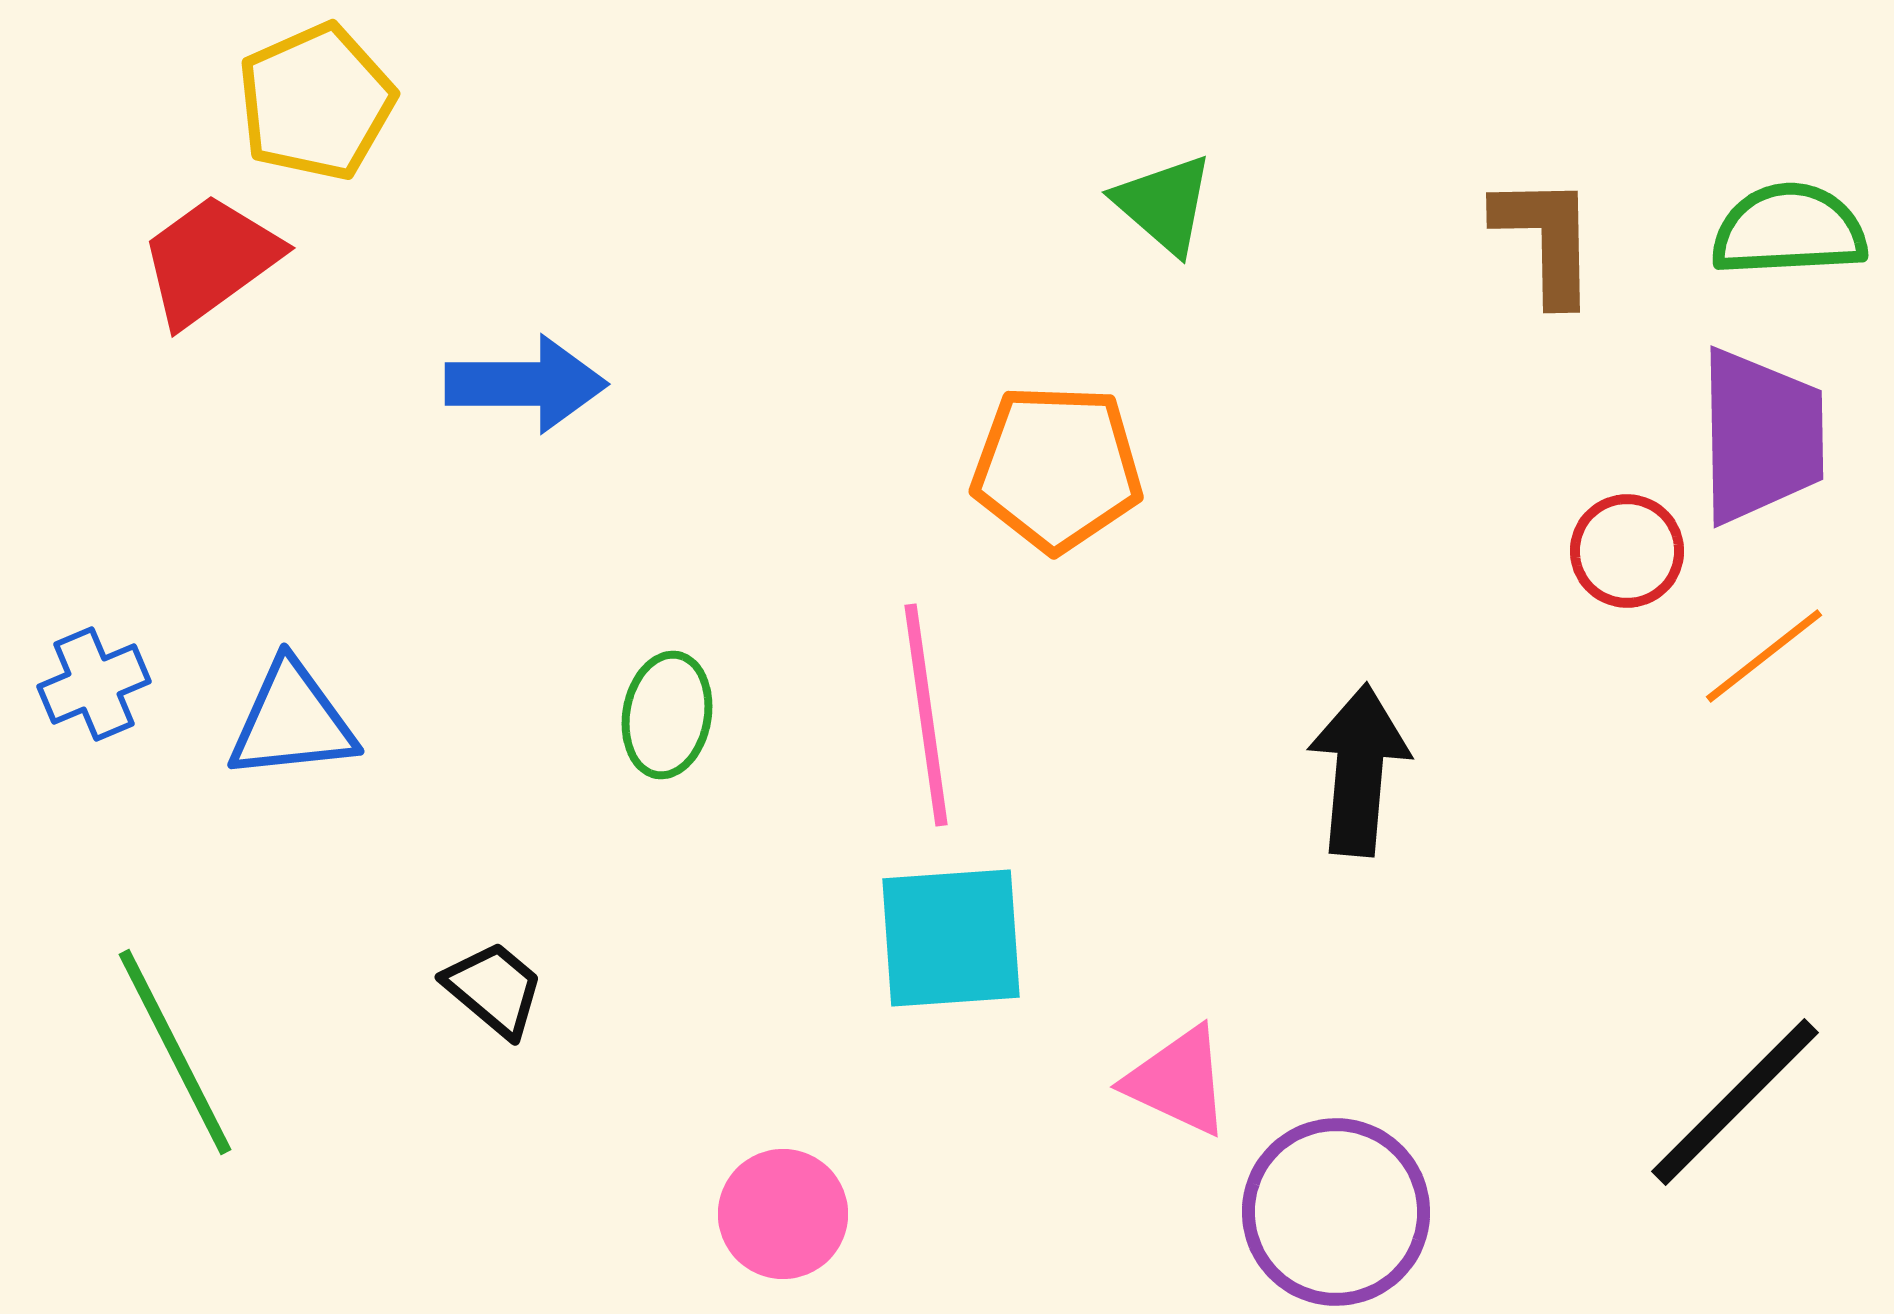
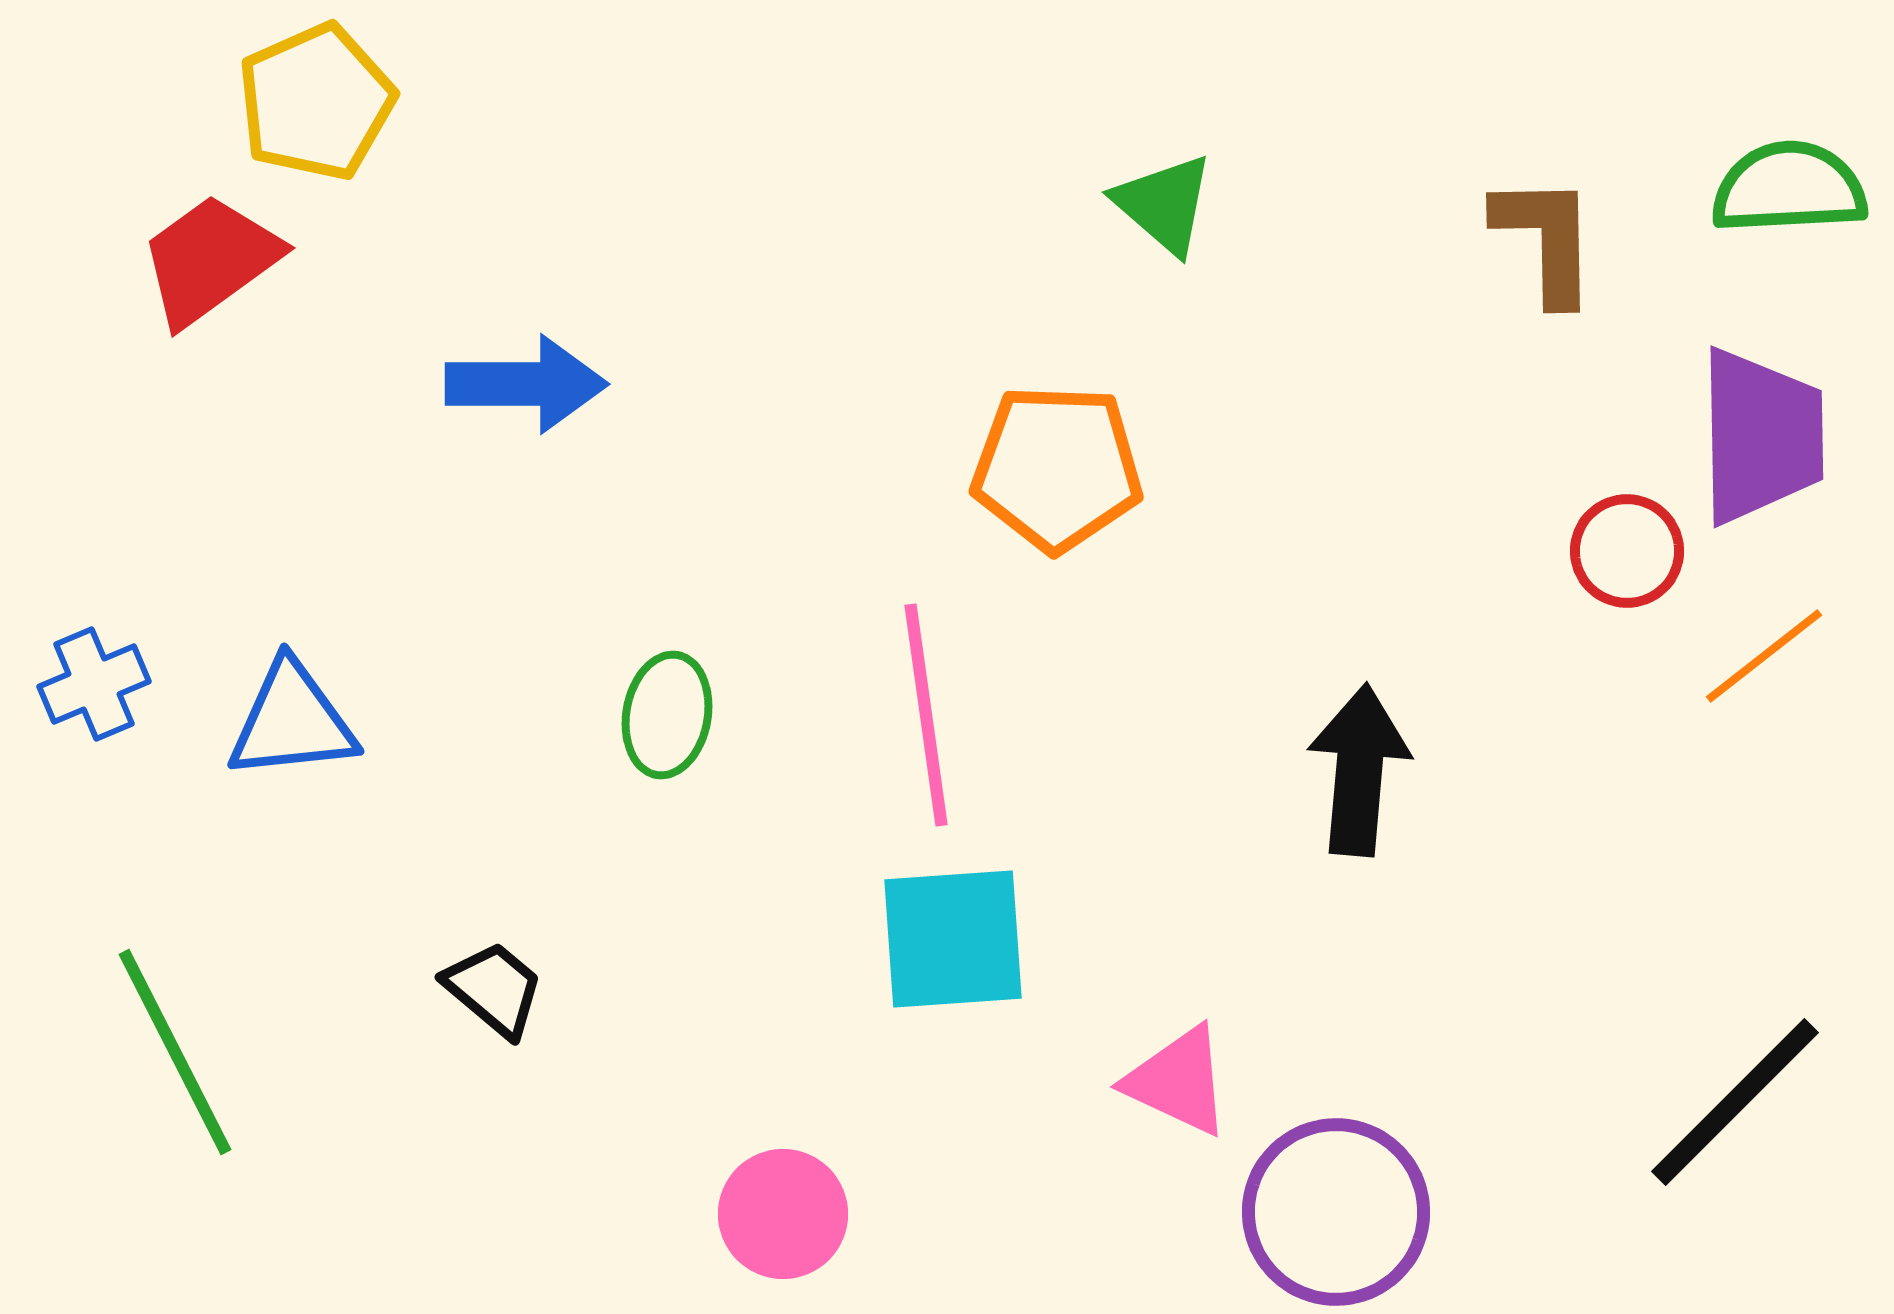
green semicircle: moved 42 px up
cyan square: moved 2 px right, 1 px down
